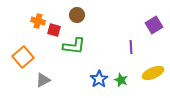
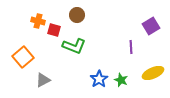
purple square: moved 3 px left, 1 px down
green L-shape: rotated 15 degrees clockwise
